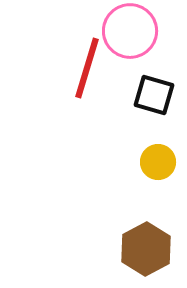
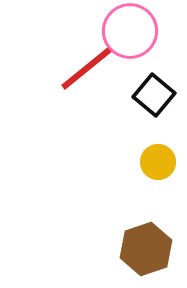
red line: rotated 34 degrees clockwise
black square: rotated 24 degrees clockwise
brown hexagon: rotated 9 degrees clockwise
